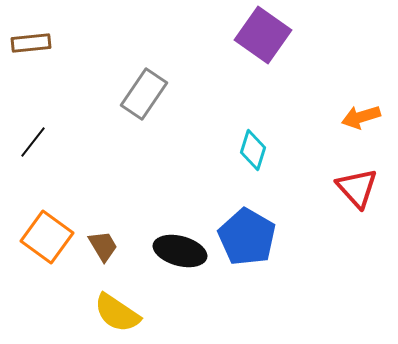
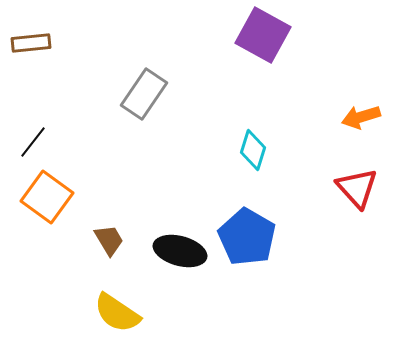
purple square: rotated 6 degrees counterclockwise
orange square: moved 40 px up
brown trapezoid: moved 6 px right, 6 px up
